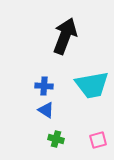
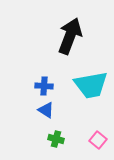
black arrow: moved 5 px right
cyan trapezoid: moved 1 px left
pink square: rotated 36 degrees counterclockwise
